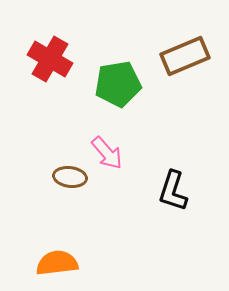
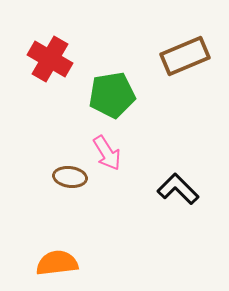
green pentagon: moved 6 px left, 11 px down
pink arrow: rotated 9 degrees clockwise
black L-shape: moved 5 px right, 2 px up; rotated 117 degrees clockwise
